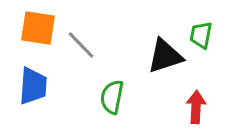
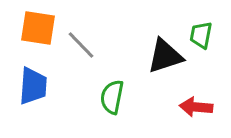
red arrow: rotated 88 degrees counterclockwise
